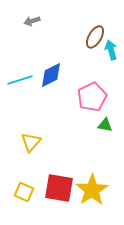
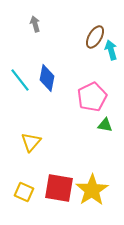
gray arrow: moved 3 px right, 3 px down; rotated 91 degrees clockwise
blue diamond: moved 4 px left, 3 px down; rotated 52 degrees counterclockwise
cyan line: rotated 70 degrees clockwise
